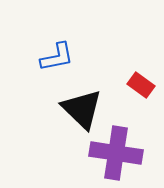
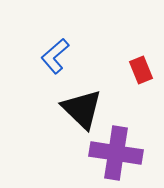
blue L-shape: moved 2 px left, 1 px up; rotated 150 degrees clockwise
red rectangle: moved 15 px up; rotated 32 degrees clockwise
